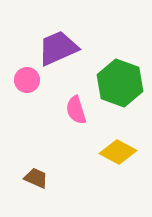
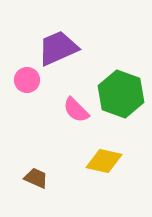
green hexagon: moved 1 px right, 11 px down
pink semicircle: rotated 28 degrees counterclockwise
yellow diamond: moved 14 px left, 9 px down; rotated 15 degrees counterclockwise
